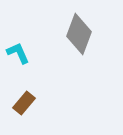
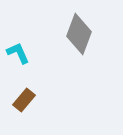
brown rectangle: moved 3 px up
